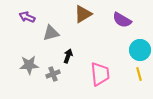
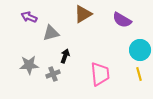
purple arrow: moved 2 px right
black arrow: moved 3 px left
